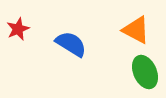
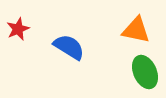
orange triangle: rotated 16 degrees counterclockwise
blue semicircle: moved 2 px left, 3 px down
